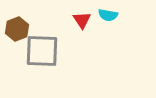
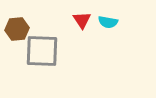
cyan semicircle: moved 7 px down
brown hexagon: rotated 15 degrees clockwise
